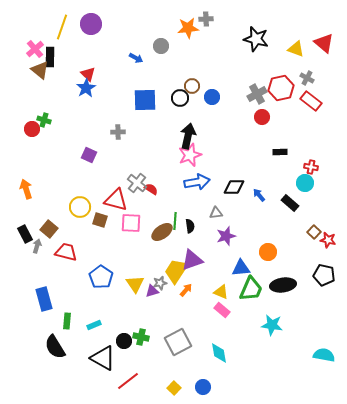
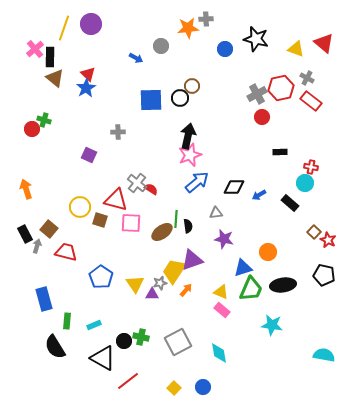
yellow line at (62, 27): moved 2 px right, 1 px down
brown triangle at (40, 70): moved 15 px right, 8 px down
blue circle at (212, 97): moved 13 px right, 48 px up
blue square at (145, 100): moved 6 px right
blue arrow at (197, 182): rotated 30 degrees counterclockwise
blue arrow at (259, 195): rotated 80 degrees counterclockwise
green line at (175, 221): moved 1 px right, 2 px up
black semicircle at (190, 226): moved 2 px left
purple star at (226, 236): moved 2 px left, 3 px down; rotated 30 degrees clockwise
red star at (328, 240): rotated 14 degrees clockwise
blue triangle at (241, 268): moved 2 px right; rotated 12 degrees counterclockwise
yellow trapezoid at (176, 271): moved 2 px left
purple triangle at (152, 291): moved 3 px down; rotated 16 degrees clockwise
